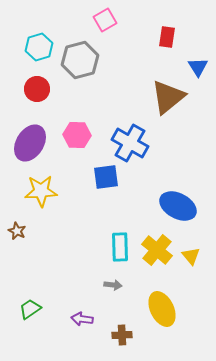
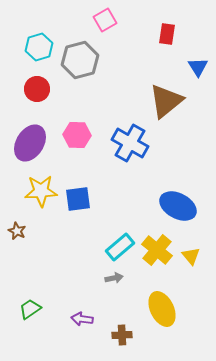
red rectangle: moved 3 px up
brown triangle: moved 2 px left, 4 px down
blue square: moved 28 px left, 22 px down
cyan rectangle: rotated 52 degrees clockwise
gray arrow: moved 1 px right, 7 px up; rotated 18 degrees counterclockwise
